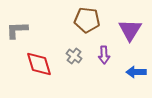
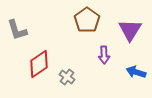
brown pentagon: rotated 30 degrees clockwise
gray L-shape: rotated 105 degrees counterclockwise
gray cross: moved 7 px left, 21 px down
red diamond: rotated 72 degrees clockwise
blue arrow: rotated 18 degrees clockwise
